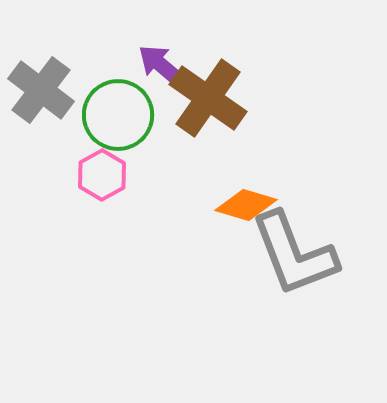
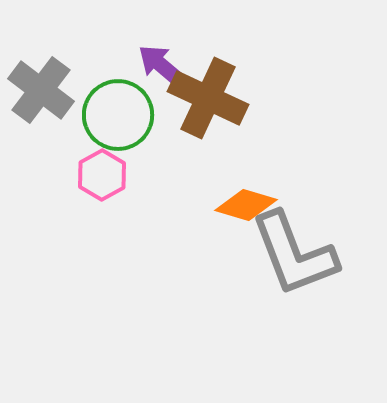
brown cross: rotated 10 degrees counterclockwise
